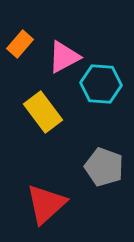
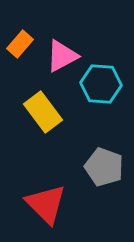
pink triangle: moved 2 px left, 1 px up
red triangle: rotated 33 degrees counterclockwise
